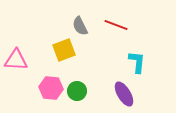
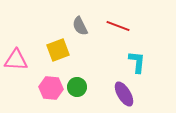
red line: moved 2 px right, 1 px down
yellow square: moved 6 px left
green circle: moved 4 px up
